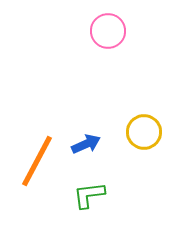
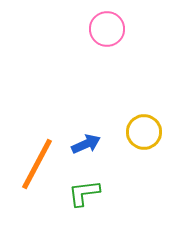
pink circle: moved 1 px left, 2 px up
orange line: moved 3 px down
green L-shape: moved 5 px left, 2 px up
